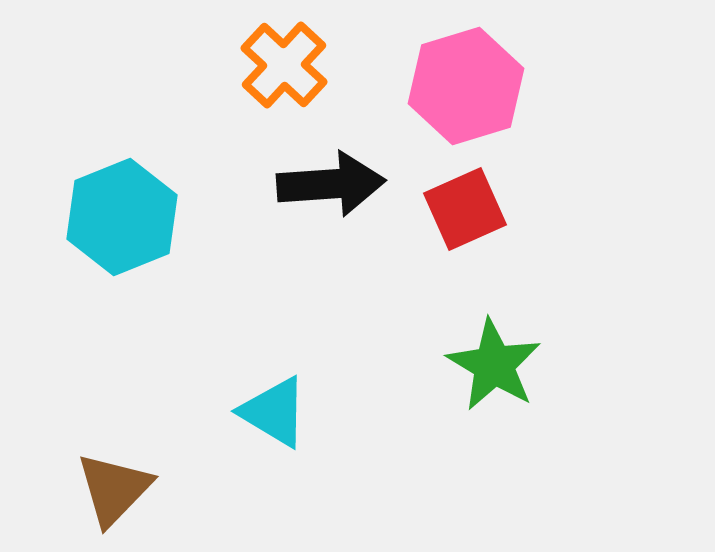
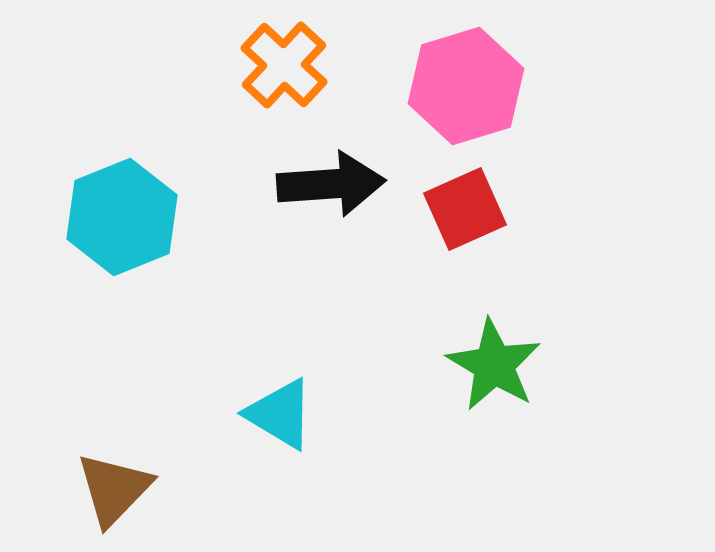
cyan triangle: moved 6 px right, 2 px down
